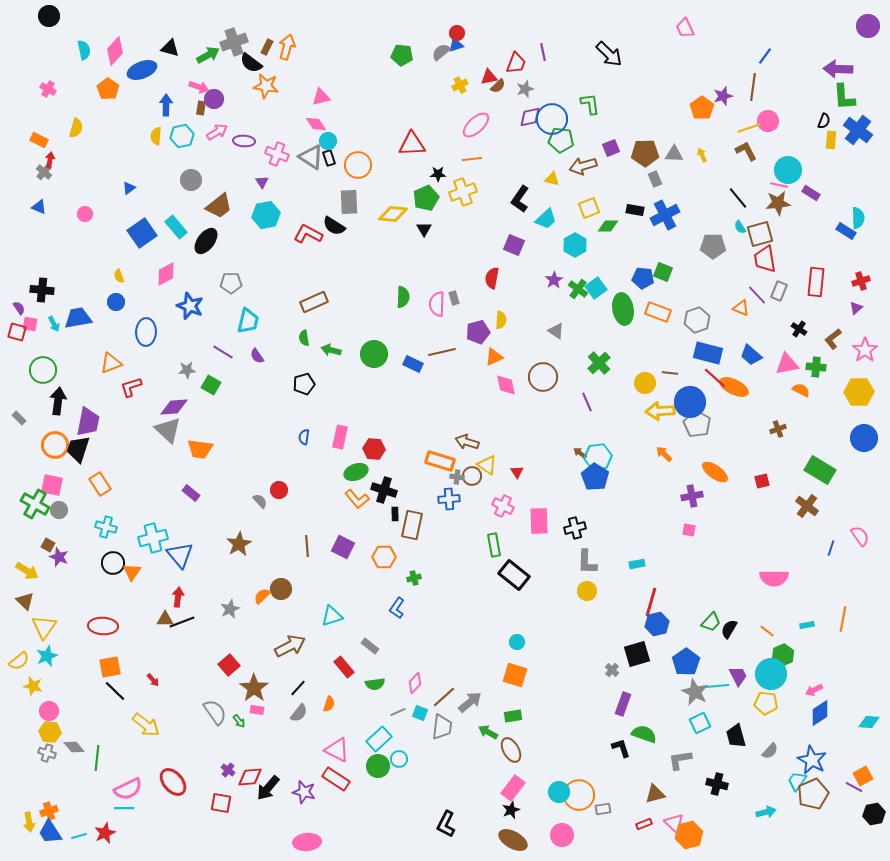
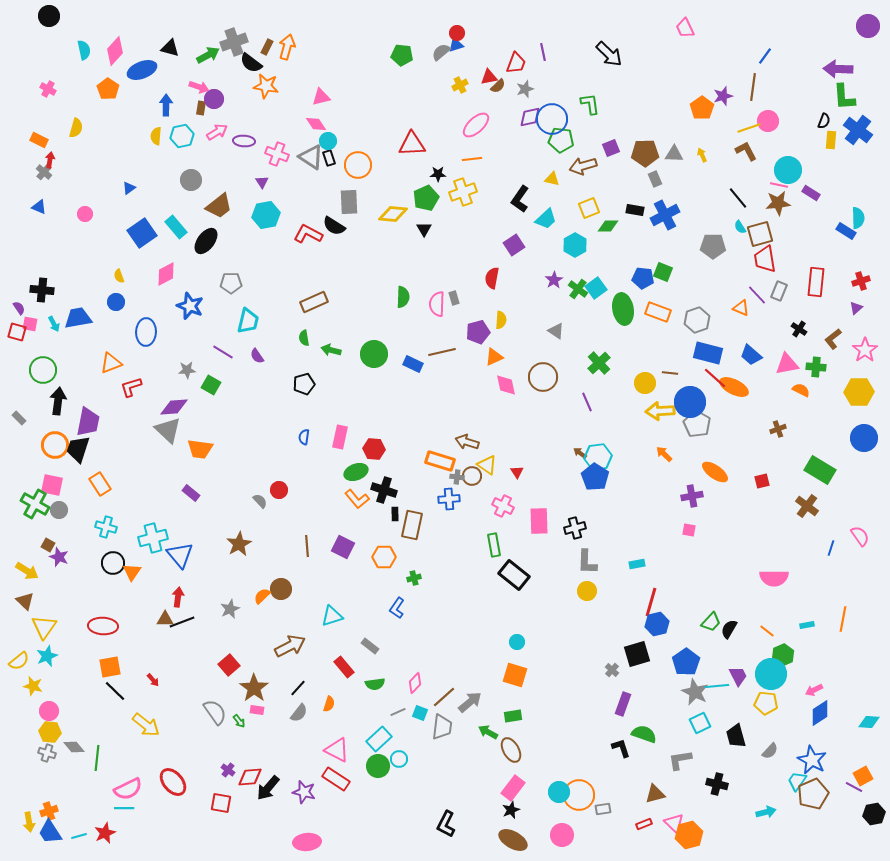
purple square at (514, 245): rotated 35 degrees clockwise
